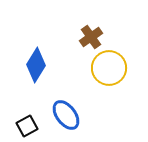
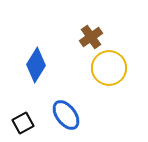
black square: moved 4 px left, 3 px up
